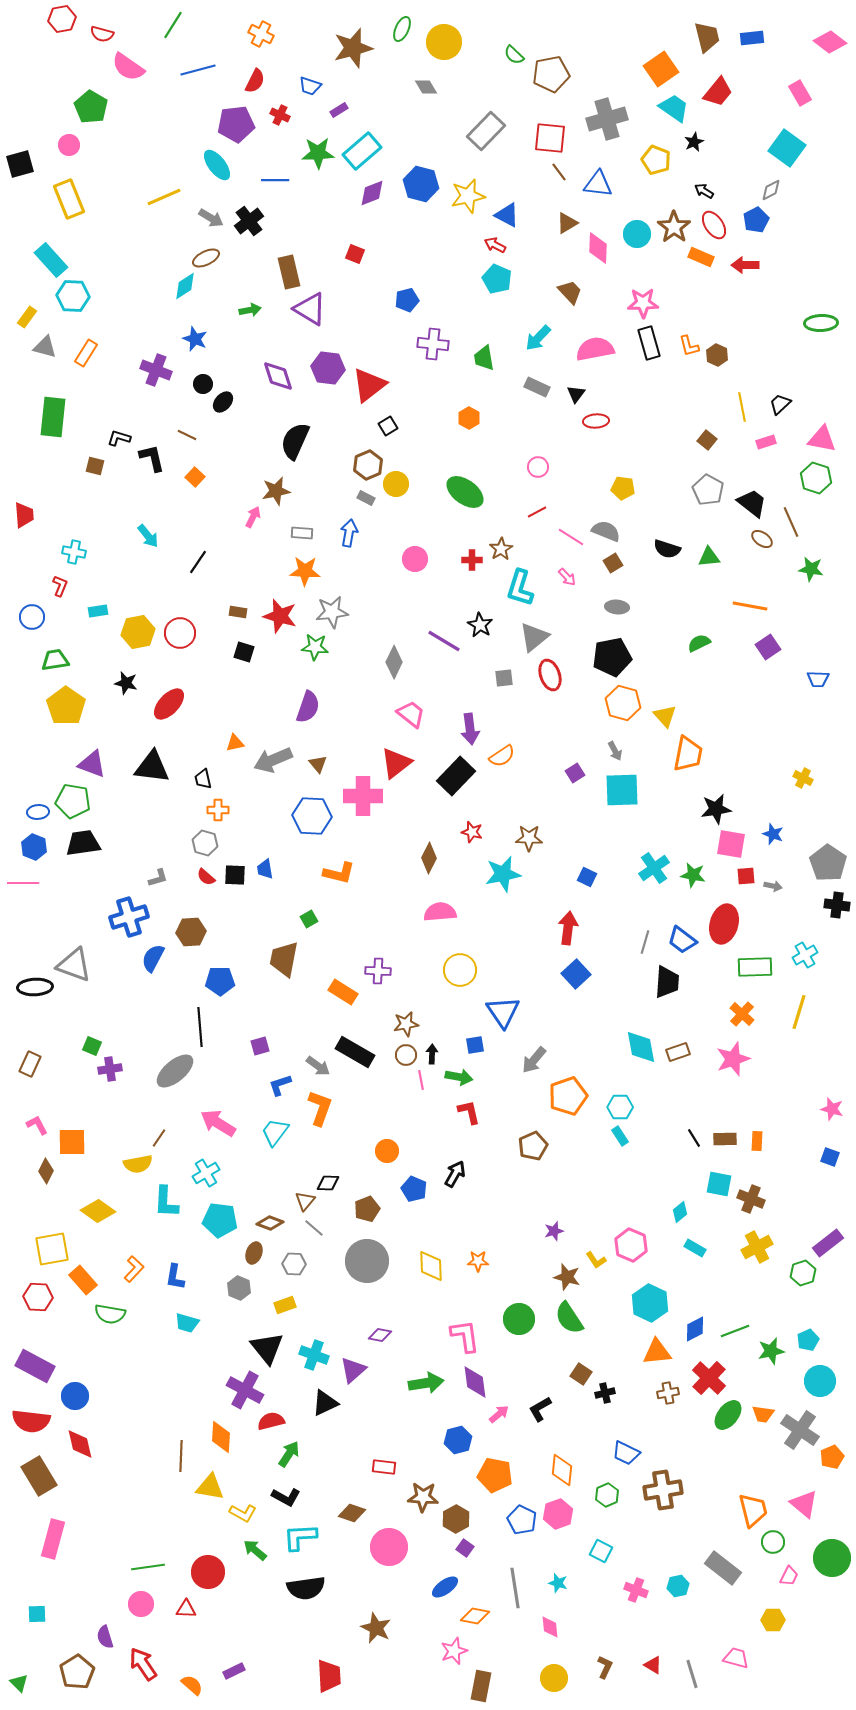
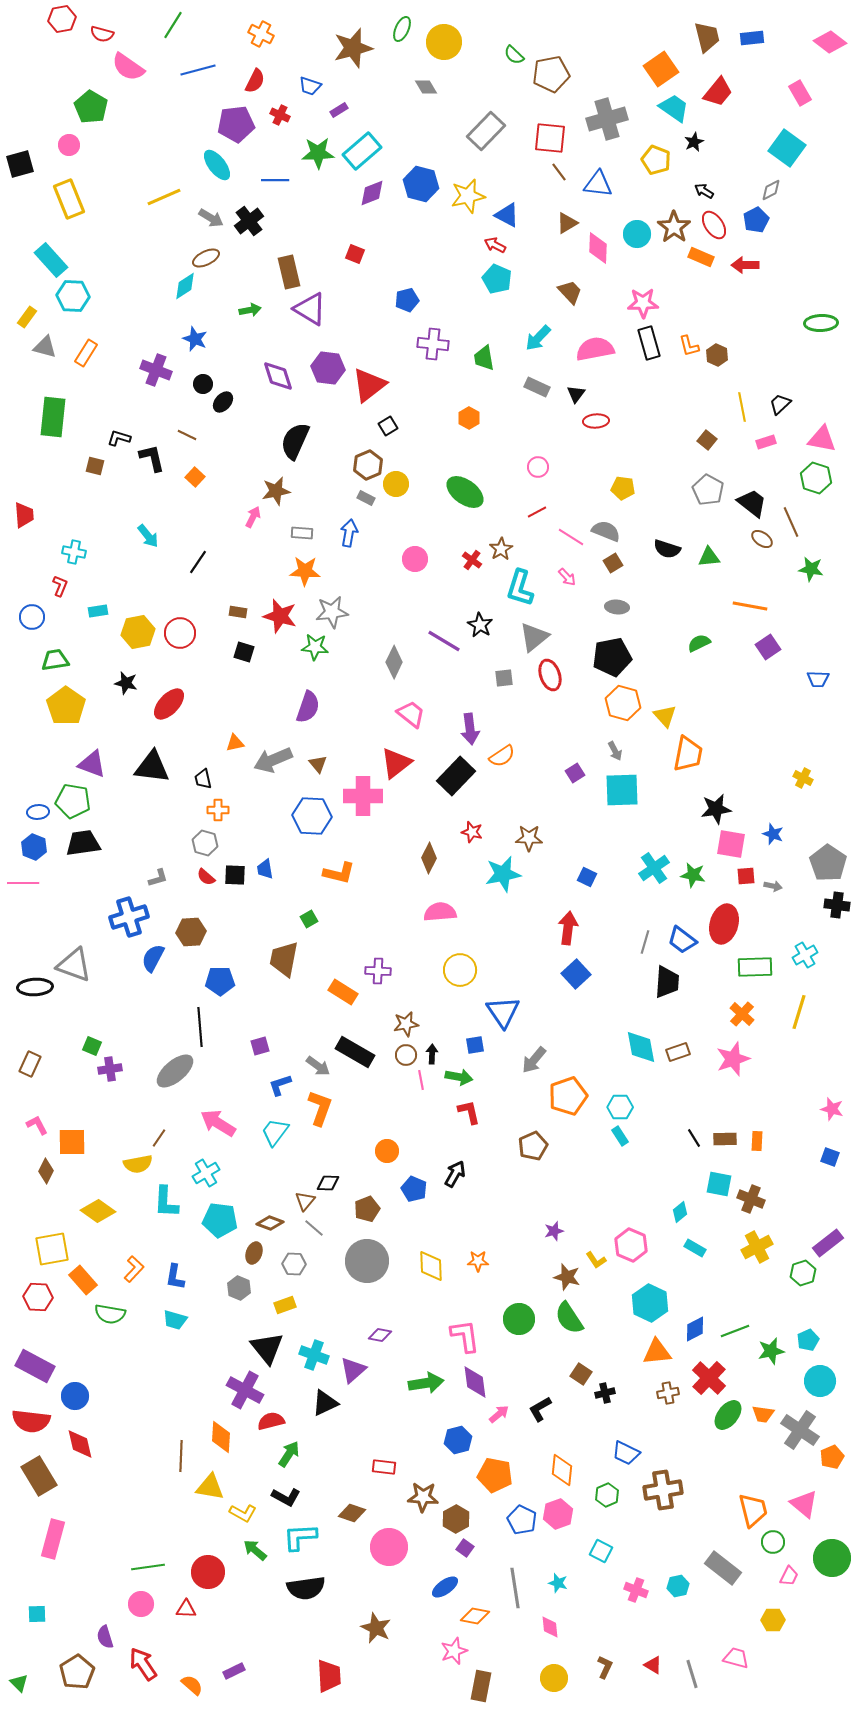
red cross at (472, 560): rotated 36 degrees clockwise
cyan trapezoid at (187, 1323): moved 12 px left, 3 px up
